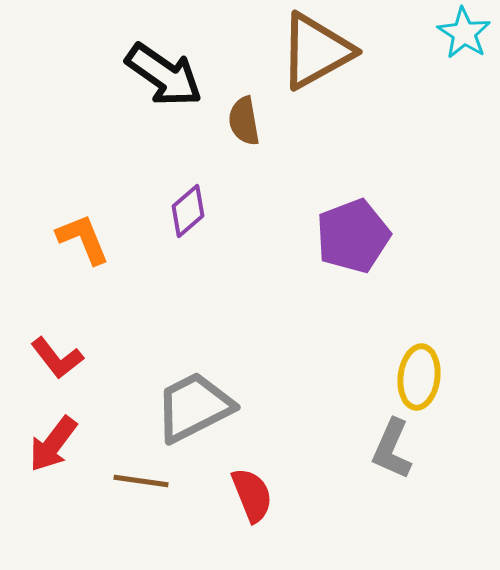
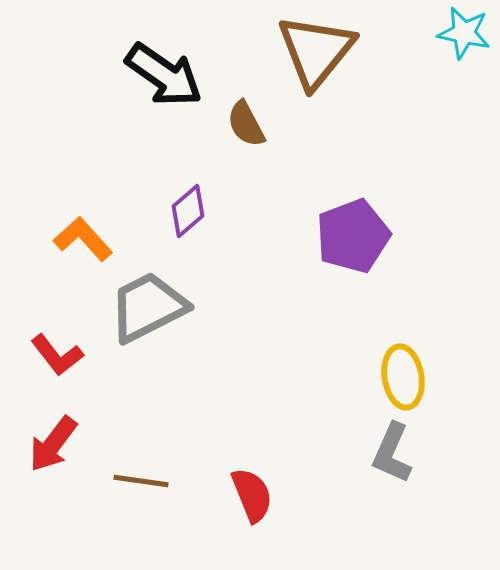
cyan star: rotated 20 degrees counterclockwise
brown triangle: rotated 22 degrees counterclockwise
brown semicircle: moved 2 px right, 3 px down; rotated 18 degrees counterclockwise
orange L-shape: rotated 20 degrees counterclockwise
red L-shape: moved 3 px up
yellow ellipse: moved 16 px left; rotated 16 degrees counterclockwise
gray trapezoid: moved 46 px left, 100 px up
gray L-shape: moved 4 px down
